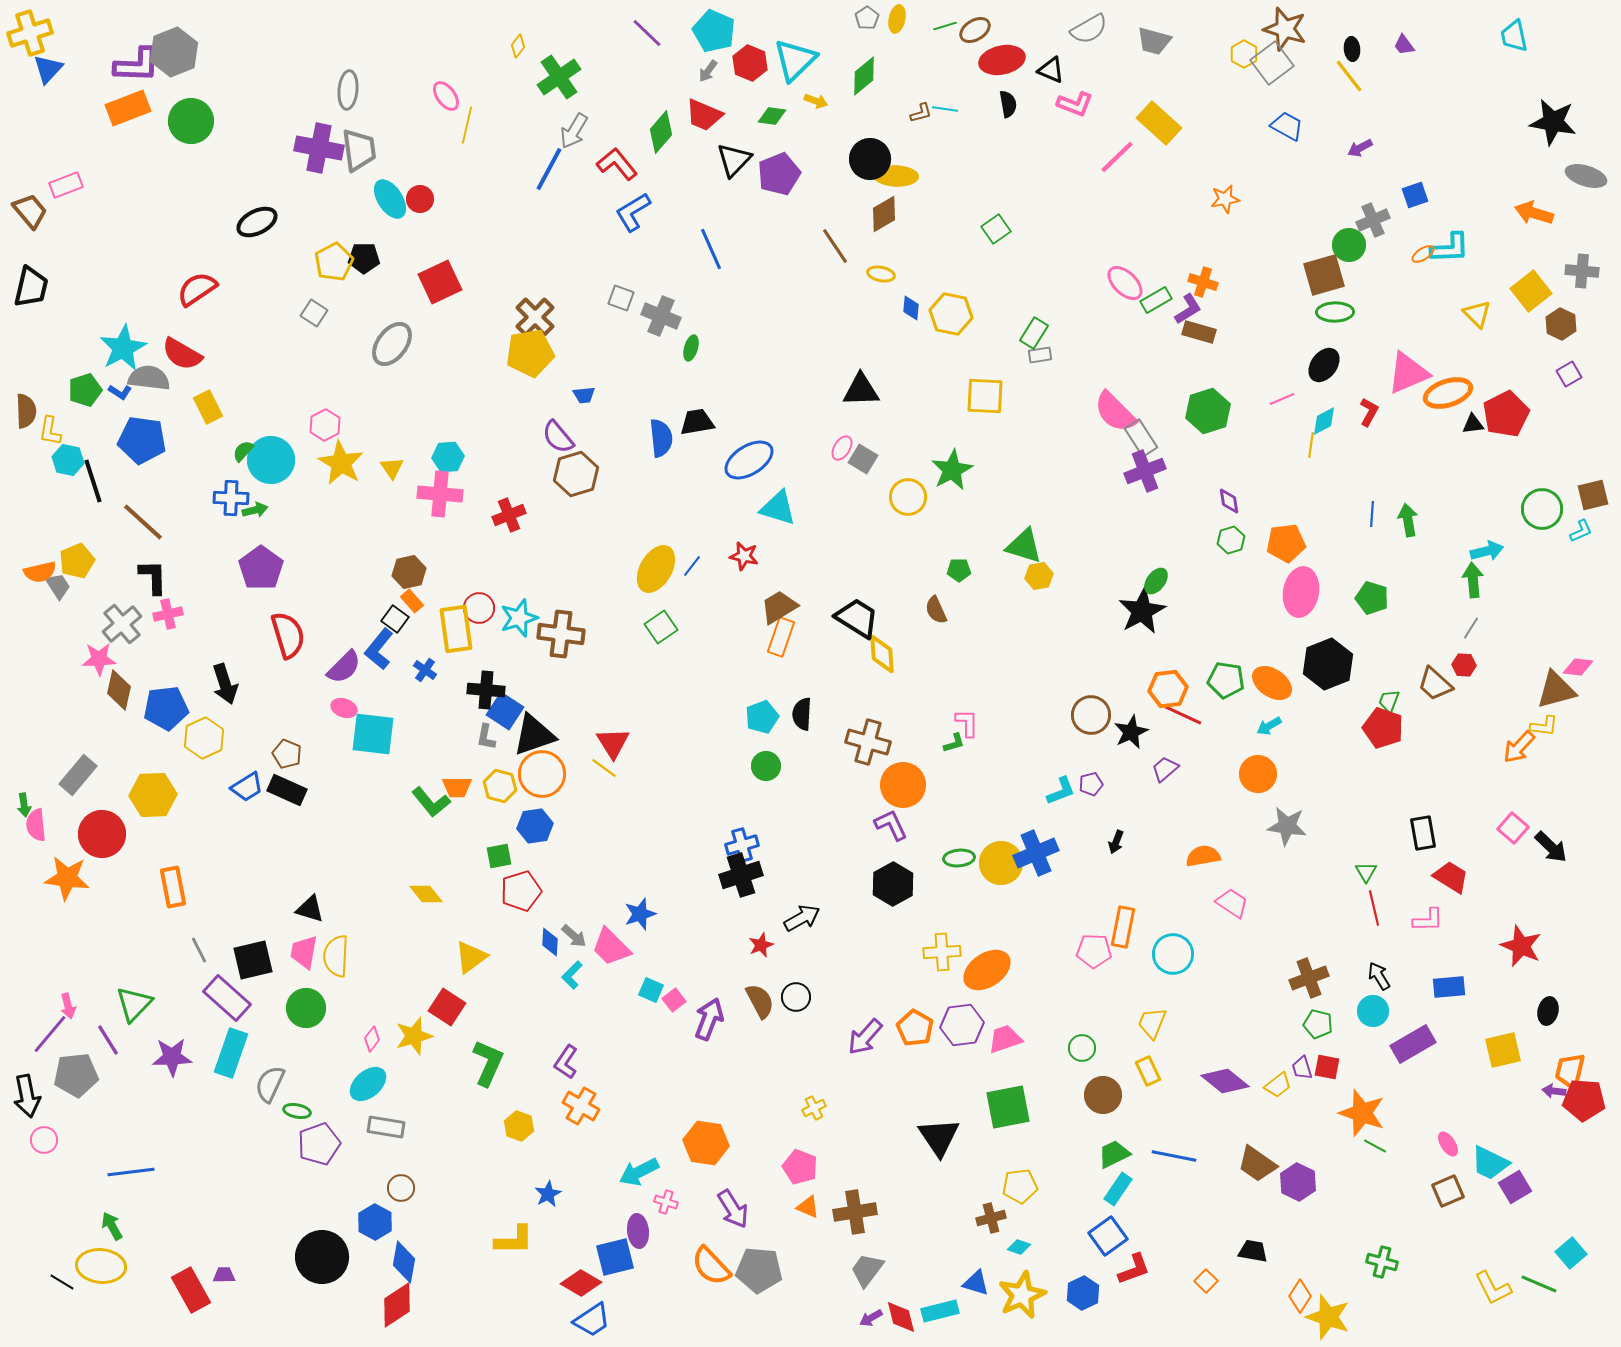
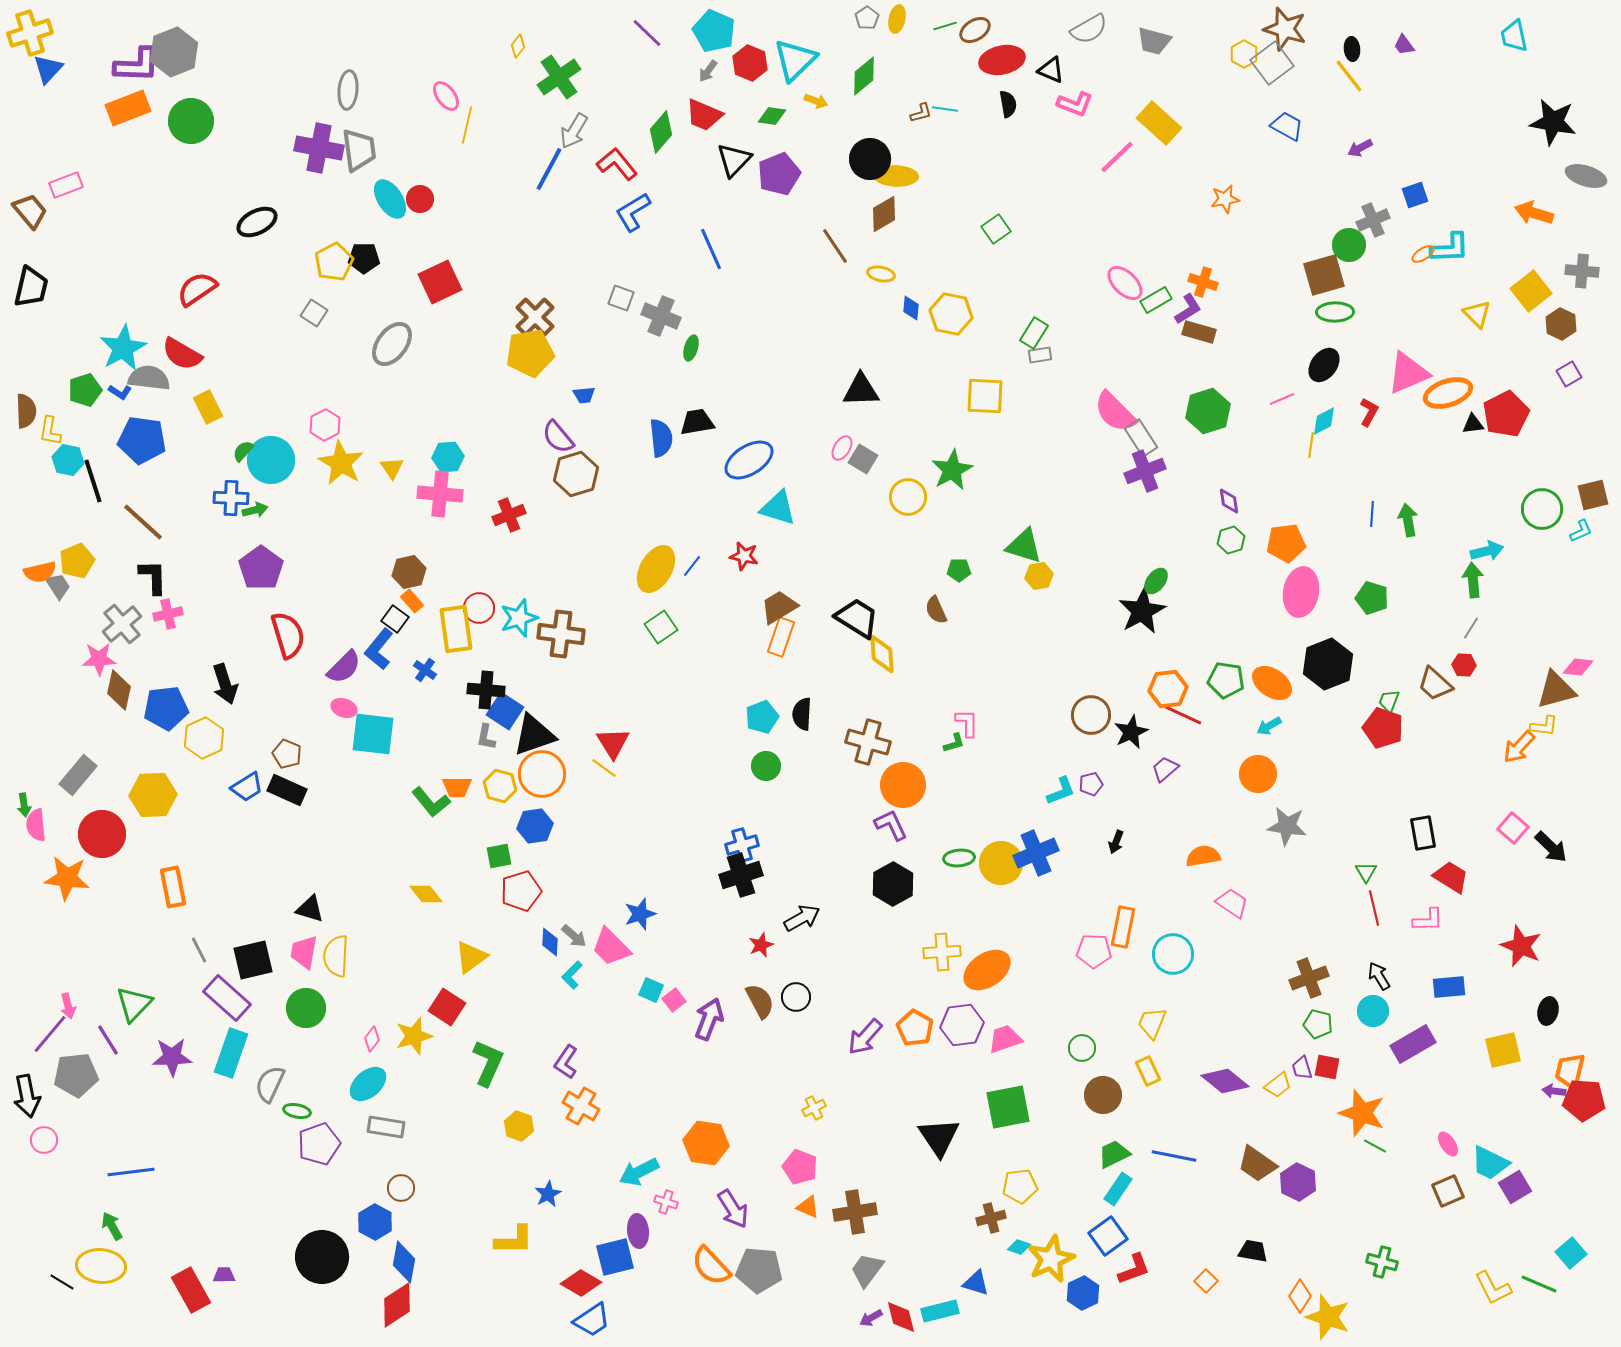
yellow star at (1022, 1295): moved 29 px right, 36 px up
